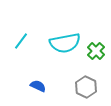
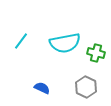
green cross: moved 2 px down; rotated 30 degrees counterclockwise
blue semicircle: moved 4 px right, 2 px down
